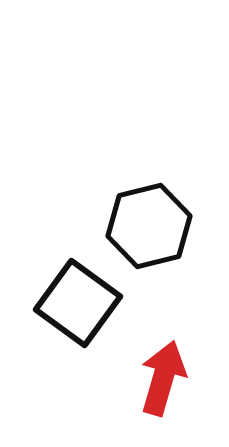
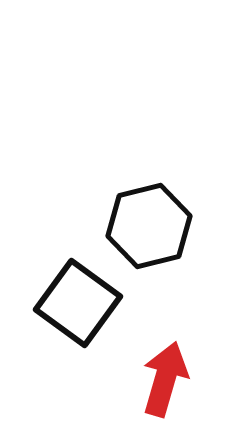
red arrow: moved 2 px right, 1 px down
